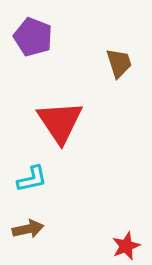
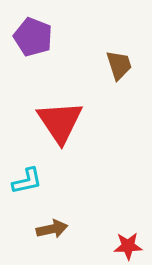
brown trapezoid: moved 2 px down
cyan L-shape: moved 5 px left, 2 px down
brown arrow: moved 24 px right
red star: moved 2 px right; rotated 20 degrees clockwise
